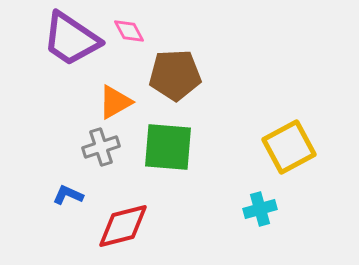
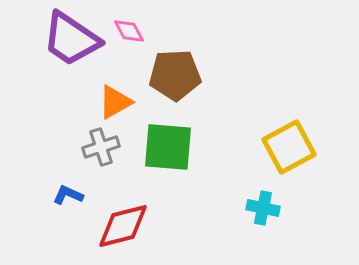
cyan cross: moved 3 px right, 1 px up; rotated 28 degrees clockwise
